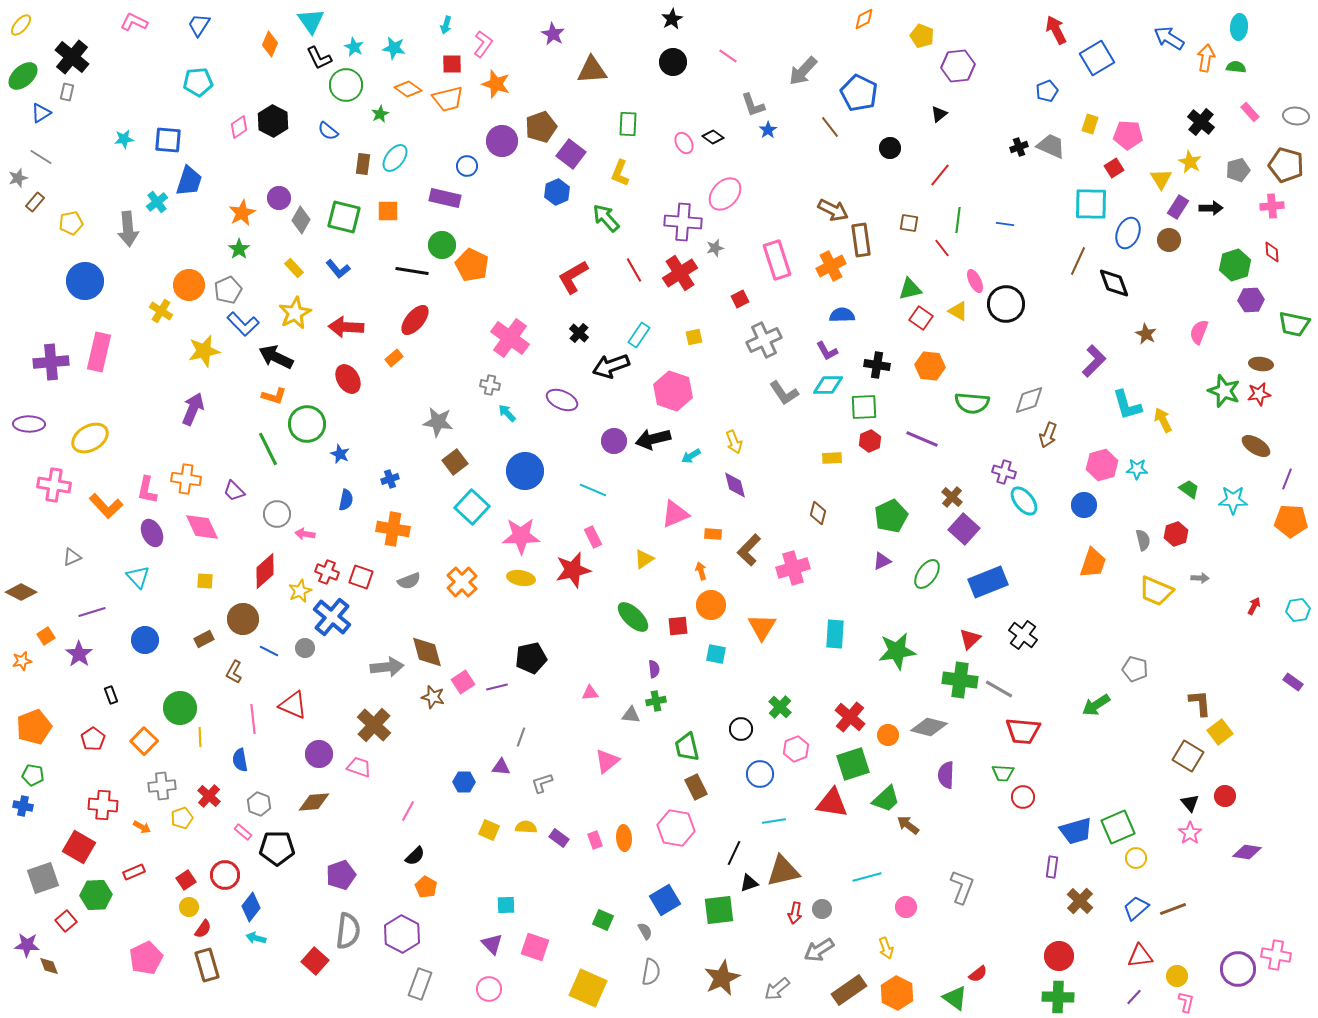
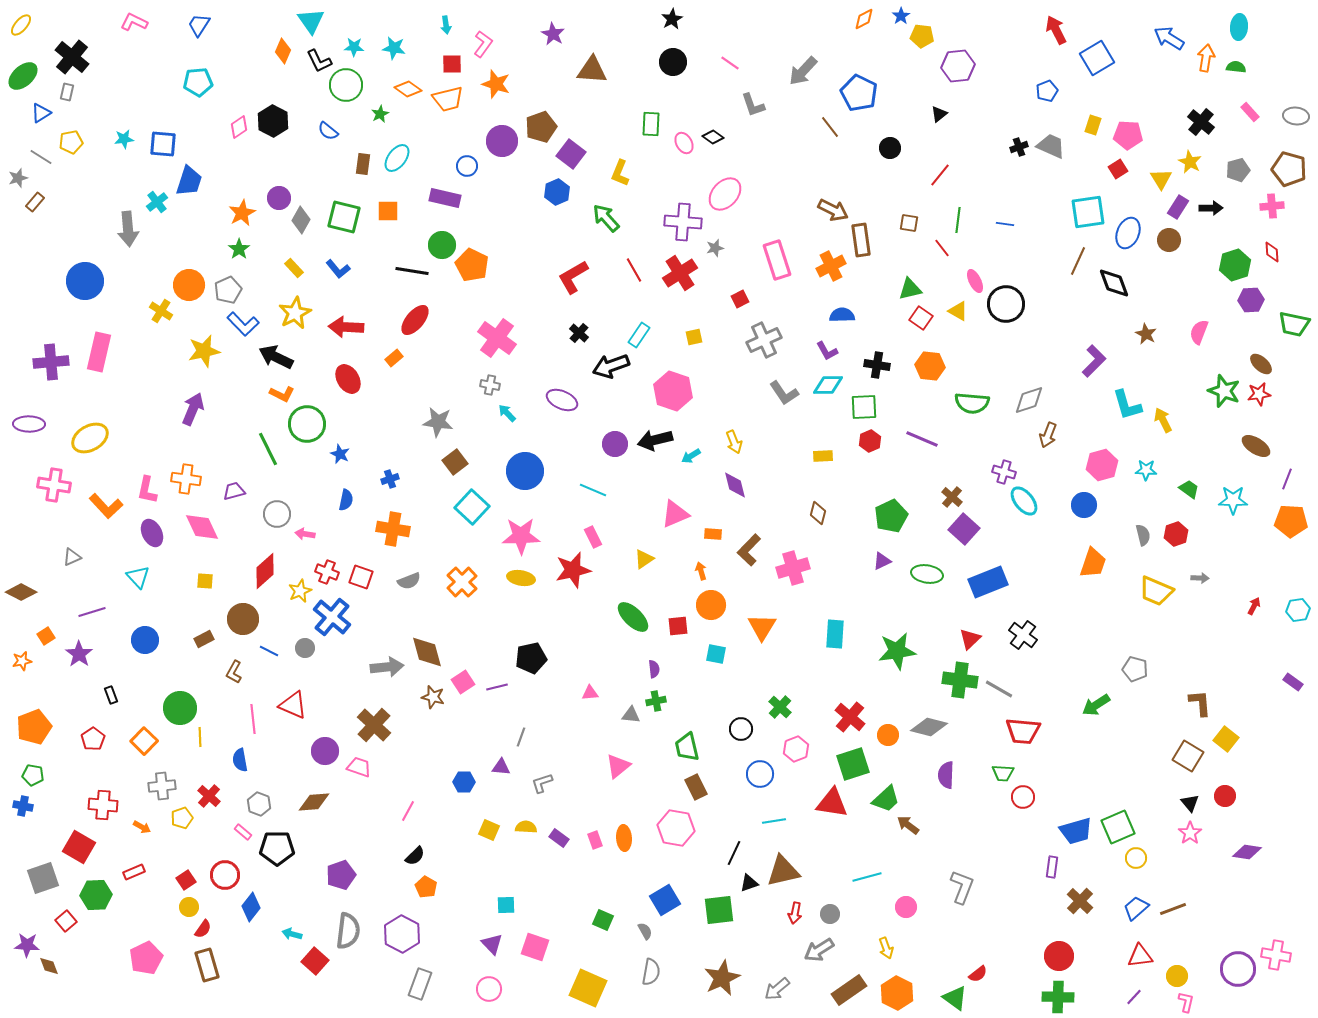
cyan arrow at (446, 25): rotated 24 degrees counterclockwise
yellow pentagon at (922, 36): rotated 15 degrees counterclockwise
orange diamond at (270, 44): moved 13 px right, 7 px down
cyan star at (354, 47): rotated 24 degrees counterclockwise
pink line at (728, 56): moved 2 px right, 7 px down
black L-shape at (319, 58): moved 3 px down
brown triangle at (592, 70): rotated 8 degrees clockwise
green rectangle at (628, 124): moved 23 px right
yellow rectangle at (1090, 124): moved 3 px right, 1 px down
blue star at (768, 130): moved 133 px right, 114 px up
blue square at (168, 140): moved 5 px left, 4 px down
cyan ellipse at (395, 158): moved 2 px right
brown pentagon at (1286, 165): moved 3 px right, 4 px down
red square at (1114, 168): moved 4 px right, 1 px down
cyan square at (1091, 204): moved 3 px left, 8 px down; rotated 9 degrees counterclockwise
yellow pentagon at (71, 223): moved 81 px up
pink cross at (510, 338): moved 13 px left
brown ellipse at (1261, 364): rotated 35 degrees clockwise
orange L-shape at (274, 396): moved 8 px right, 2 px up; rotated 10 degrees clockwise
black arrow at (653, 439): moved 2 px right, 1 px down
purple circle at (614, 441): moved 1 px right, 3 px down
yellow rectangle at (832, 458): moved 9 px left, 2 px up
cyan star at (1137, 469): moved 9 px right, 1 px down
purple trapezoid at (234, 491): rotated 120 degrees clockwise
gray semicircle at (1143, 540): moved 5 px up
green ellipse at (927, 574): rotated 64 degrees clockwise
yellow square at (1220, 732): moved 6 px right, 7 px down; rotated 15 degrees counterclockwise
purple circle at (319, 754): moved 6 px right, 3 px up
pink triangle at (607, 761): moved 11 px right, 5 px down
gray circle at (822, 909): moved 8 px right, 5 px down
cyan arrow at (256, 938): moved 36 px right, 4 px up
